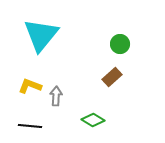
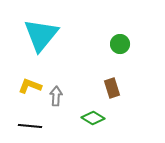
brown rectangle: moved 11 px down; rotated 66 degrees counterclockwise
green diamond: moved 2 px up
